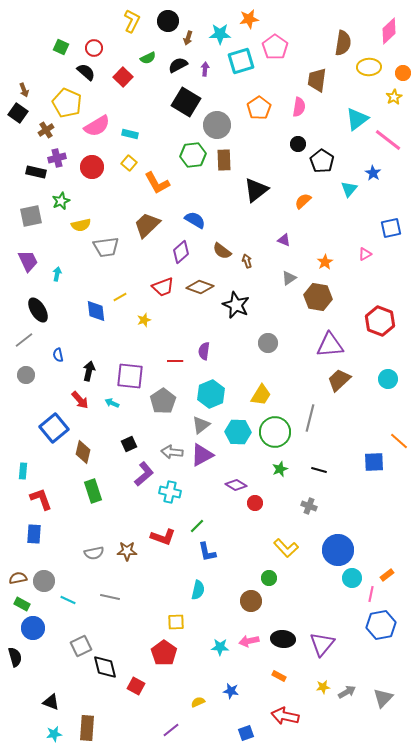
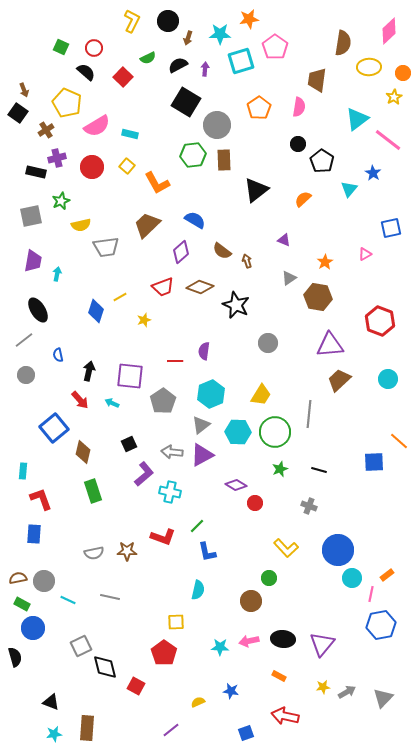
yellow square at (129, 163): moved 2 px left, 3 px down
orange semicircle at (303, 201): moved 2 px up
purple trapezoid at (28, 261): moved 5 px right; rotated 35 degrees clockwise
blue diamond at (96, 311): rotated 25 degrees clockwise
gray line at (310, 418): moved 1 px left, 4 px up; rotated 8 degrees counterclockwise
